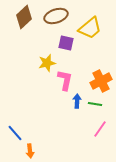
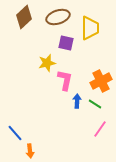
brown ellipse: moved 2 px right, 1 px down
yellow trapezoid: rotated 50 degrees counterclockwise
green line: rotated 24 degrees clockwise
